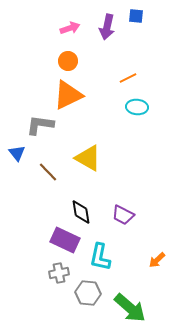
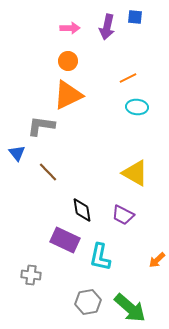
blue square: moved 1 px left, 1 px down
pink arrow: rotated 18 degrees clockwise
gray L-shape: moved 1 px right, 1 px down
yellow triangle: moved 47 px right, 15 px down
black diamond: moved 1 px right, 2 px up
gray cross: moved 28 px left, 2 px down; rotated 18 degrees clockwise
gray hexagon: moved 9 px down; rotated 15 degrees counterclockwise
